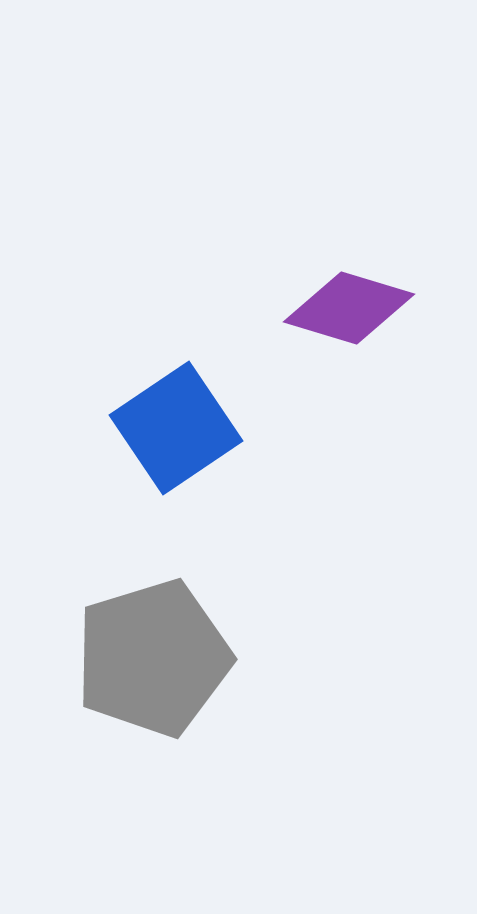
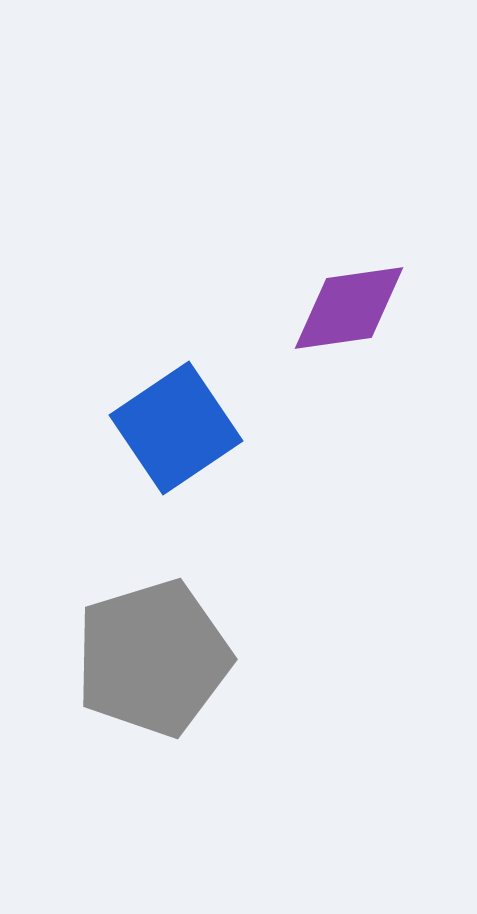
purple diamond: rotated 25 degrees counterclockwise
